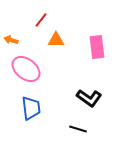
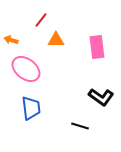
black L-shape: moved 12 px right, 1 px up
black line: moved 2 px right, 3 px up
